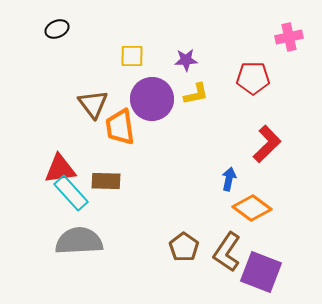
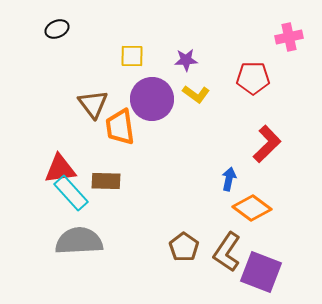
yellow L-shape: rotated 48 degrees clockwise
